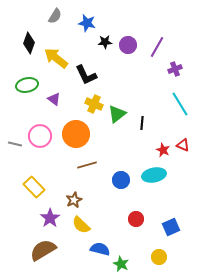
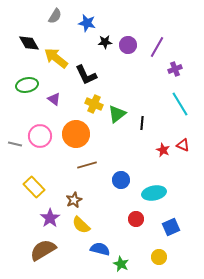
black diamond: rotated 50 degrees counterclockwise
cyan ellipse: moved 18 px down
